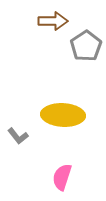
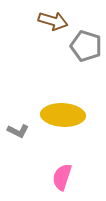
brown arrow: rotated 16 degrees clockwise
gray pentagon: rotated 20 degrees counterclockwise
gray L-shape: moved 5 px up; rotated 25 degrees counterclockwise
